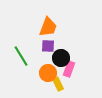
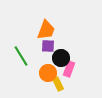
orange trapezoid: moved 2 px left, 3 px down
